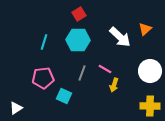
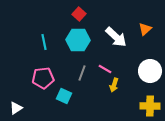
red square: rotated 16 degrees counterclockwise
white arrow: moved 4 px left
cyan line: rotated 28 degrees counterclockwise
